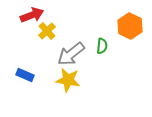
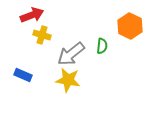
yellow cross: moved 5 px left, 4 px down; rotated 30 degrees counterclockwise
blue rectangle: moved 2 px left
